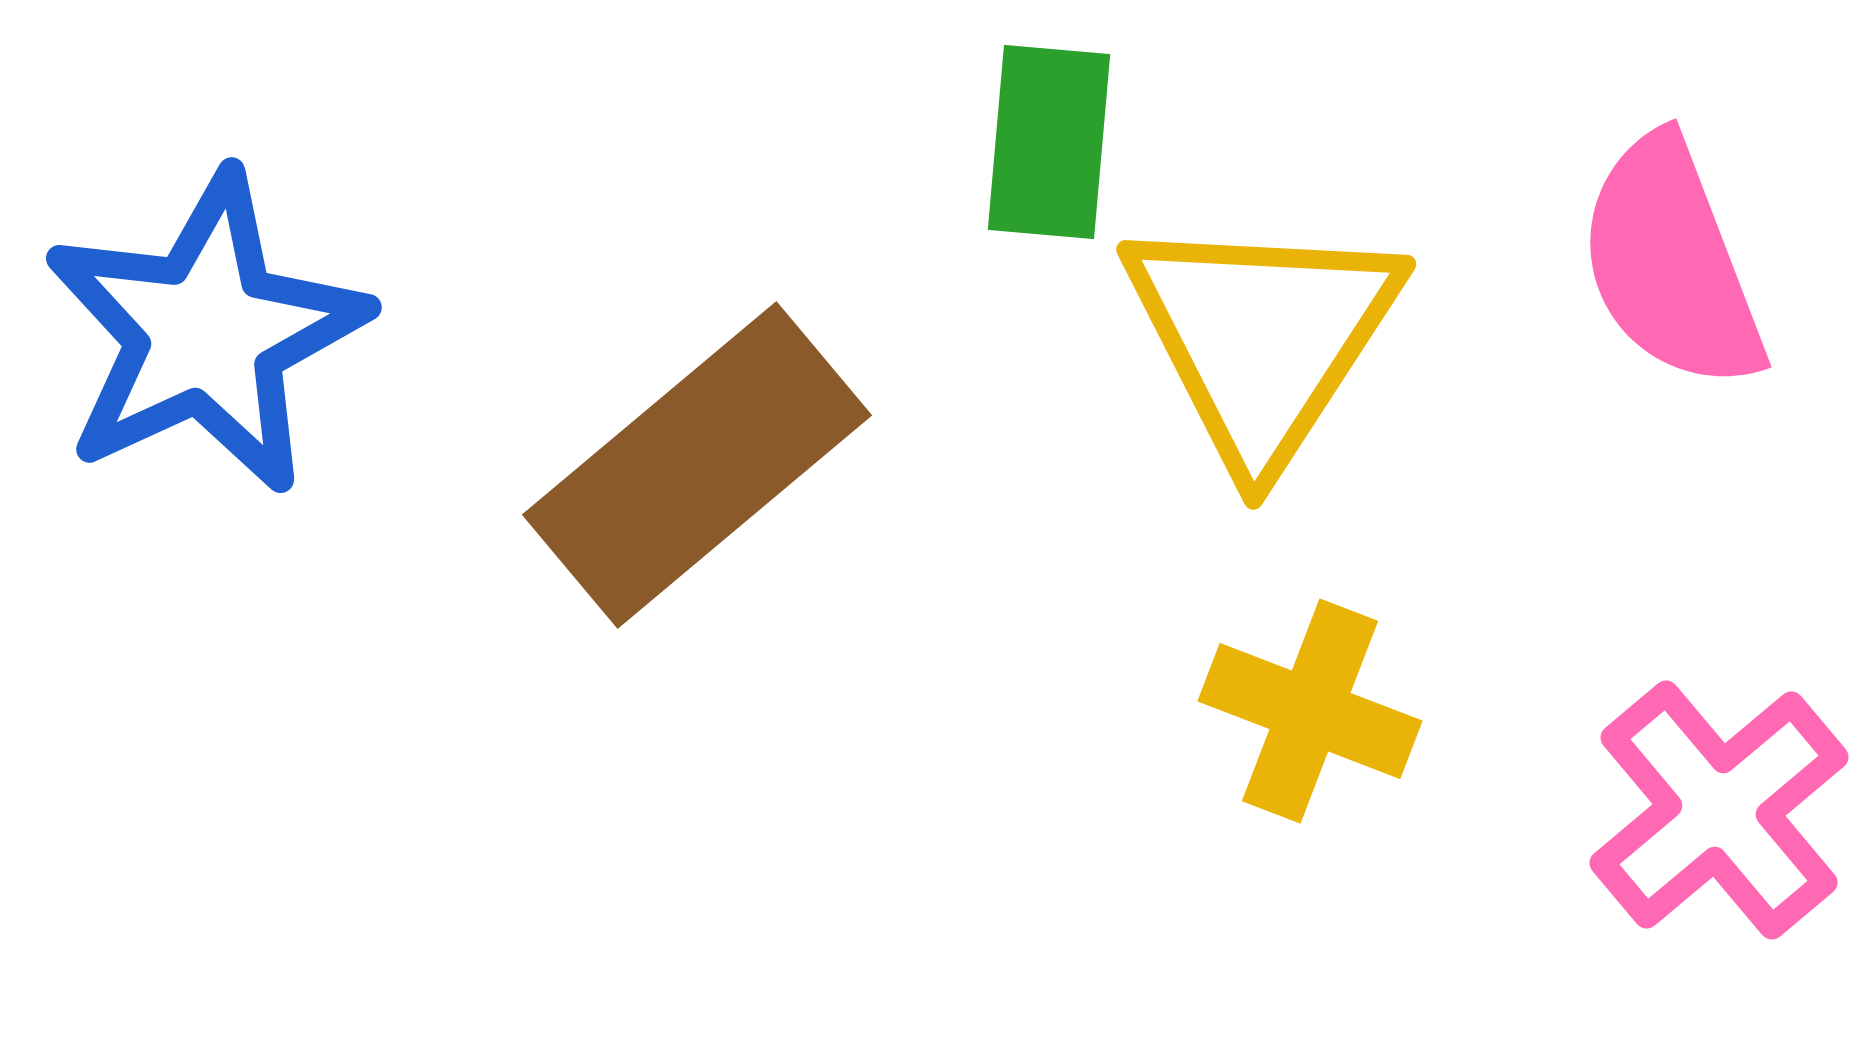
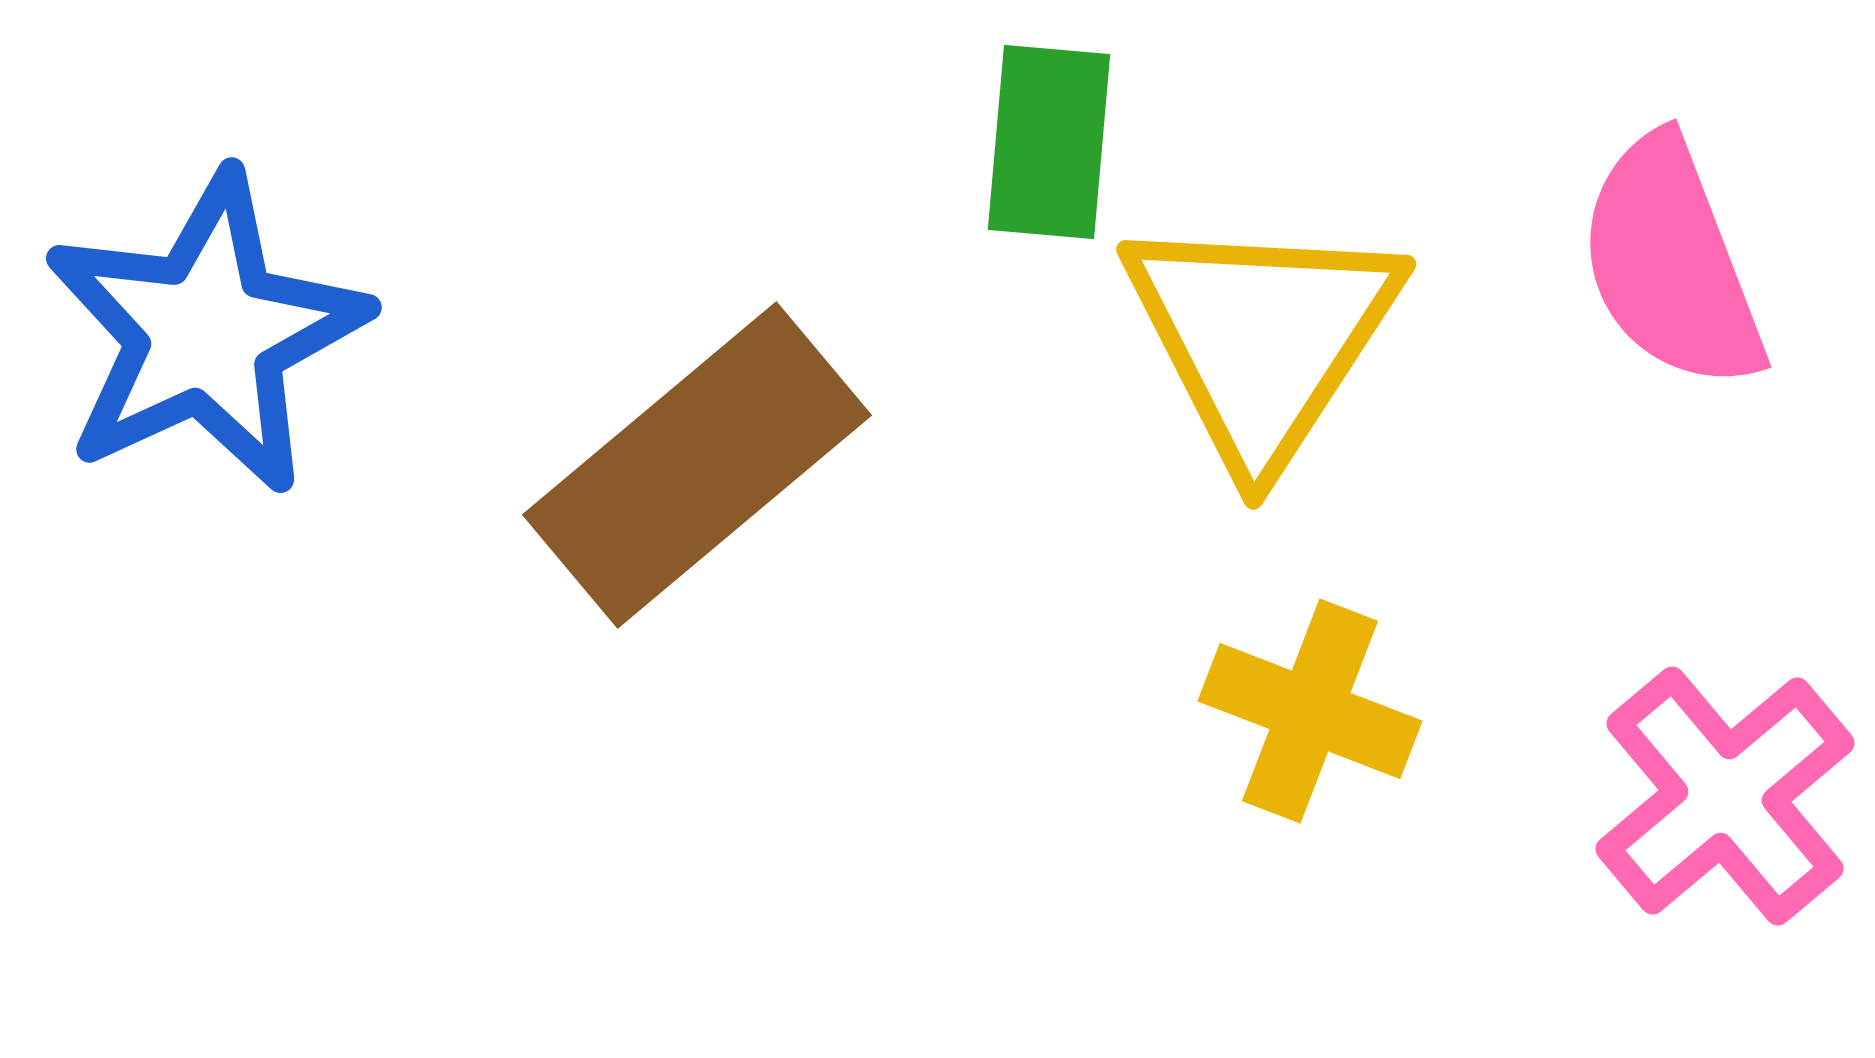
pink cross: moved 6 px right, 14 px up
